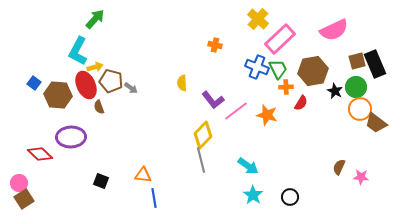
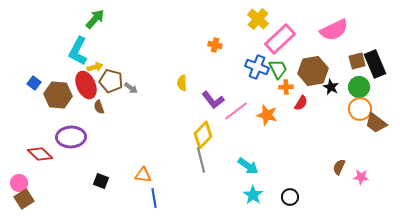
green circle at (356, 87): moved 3 px right
black star at (335, 91): moved 4 px left, 4 px up
